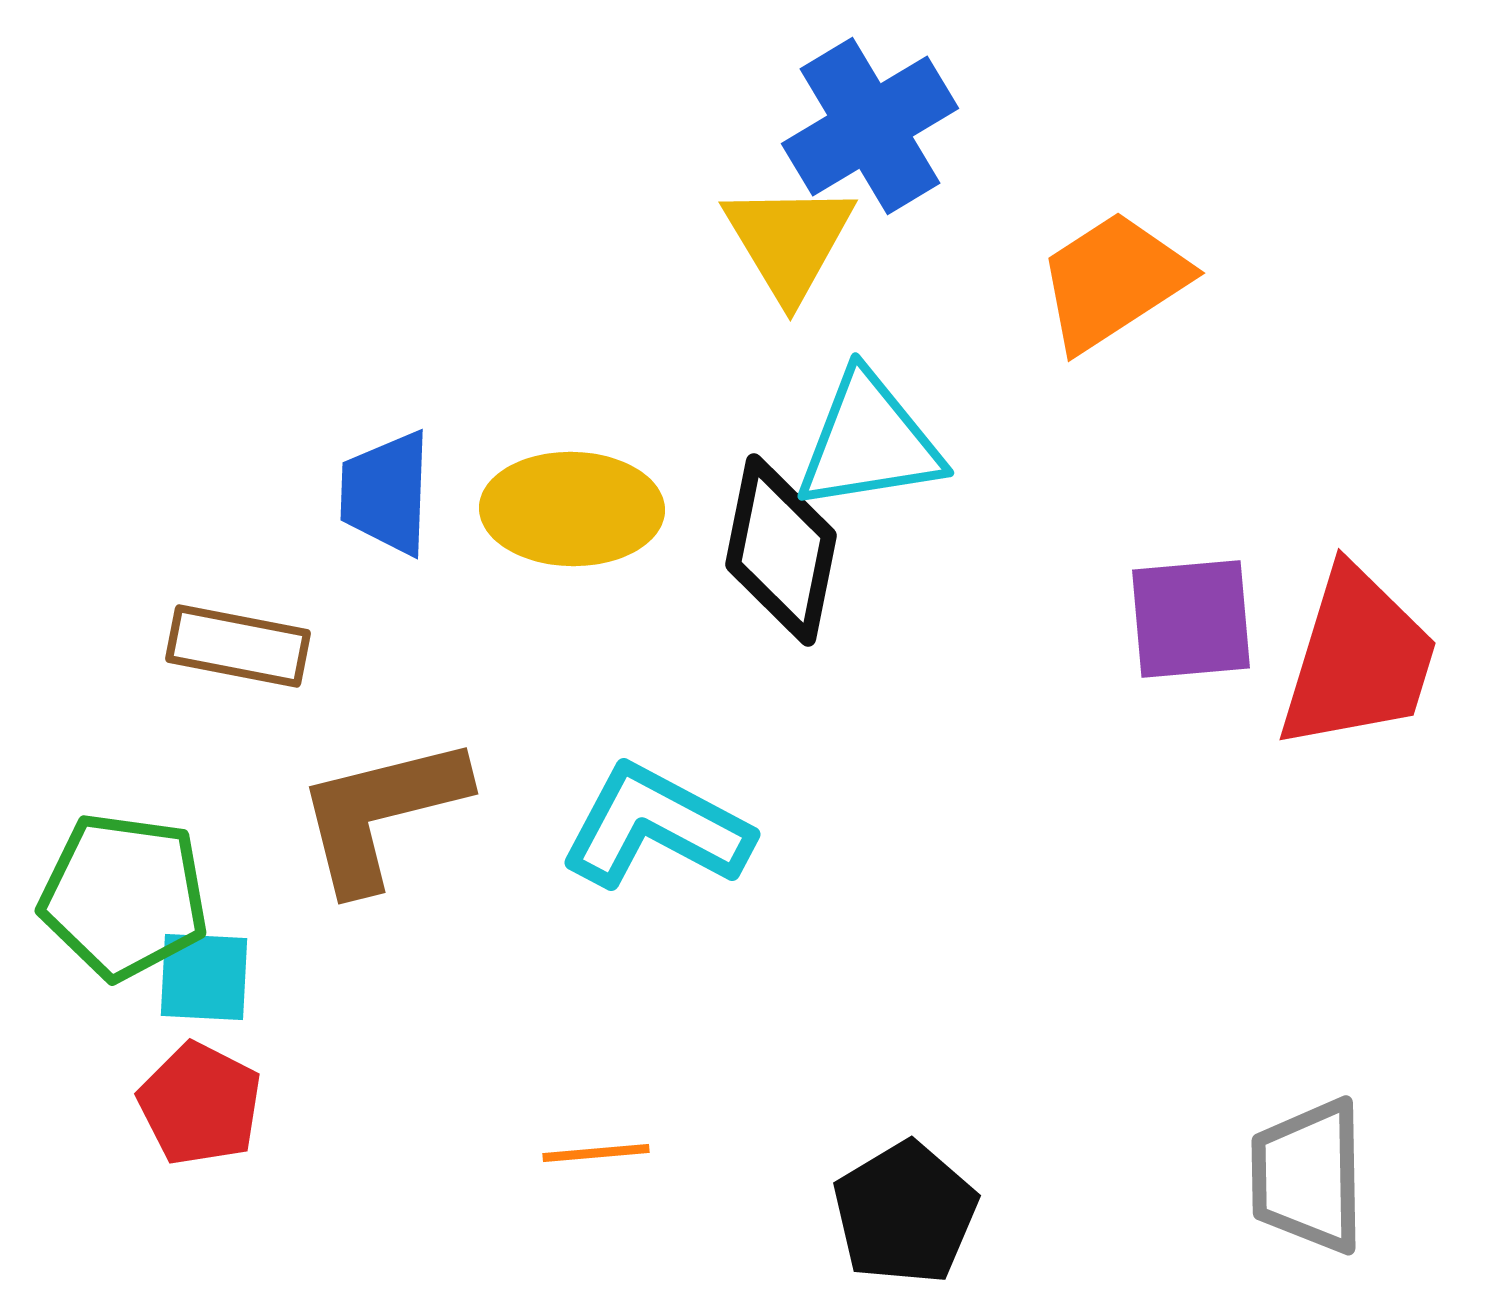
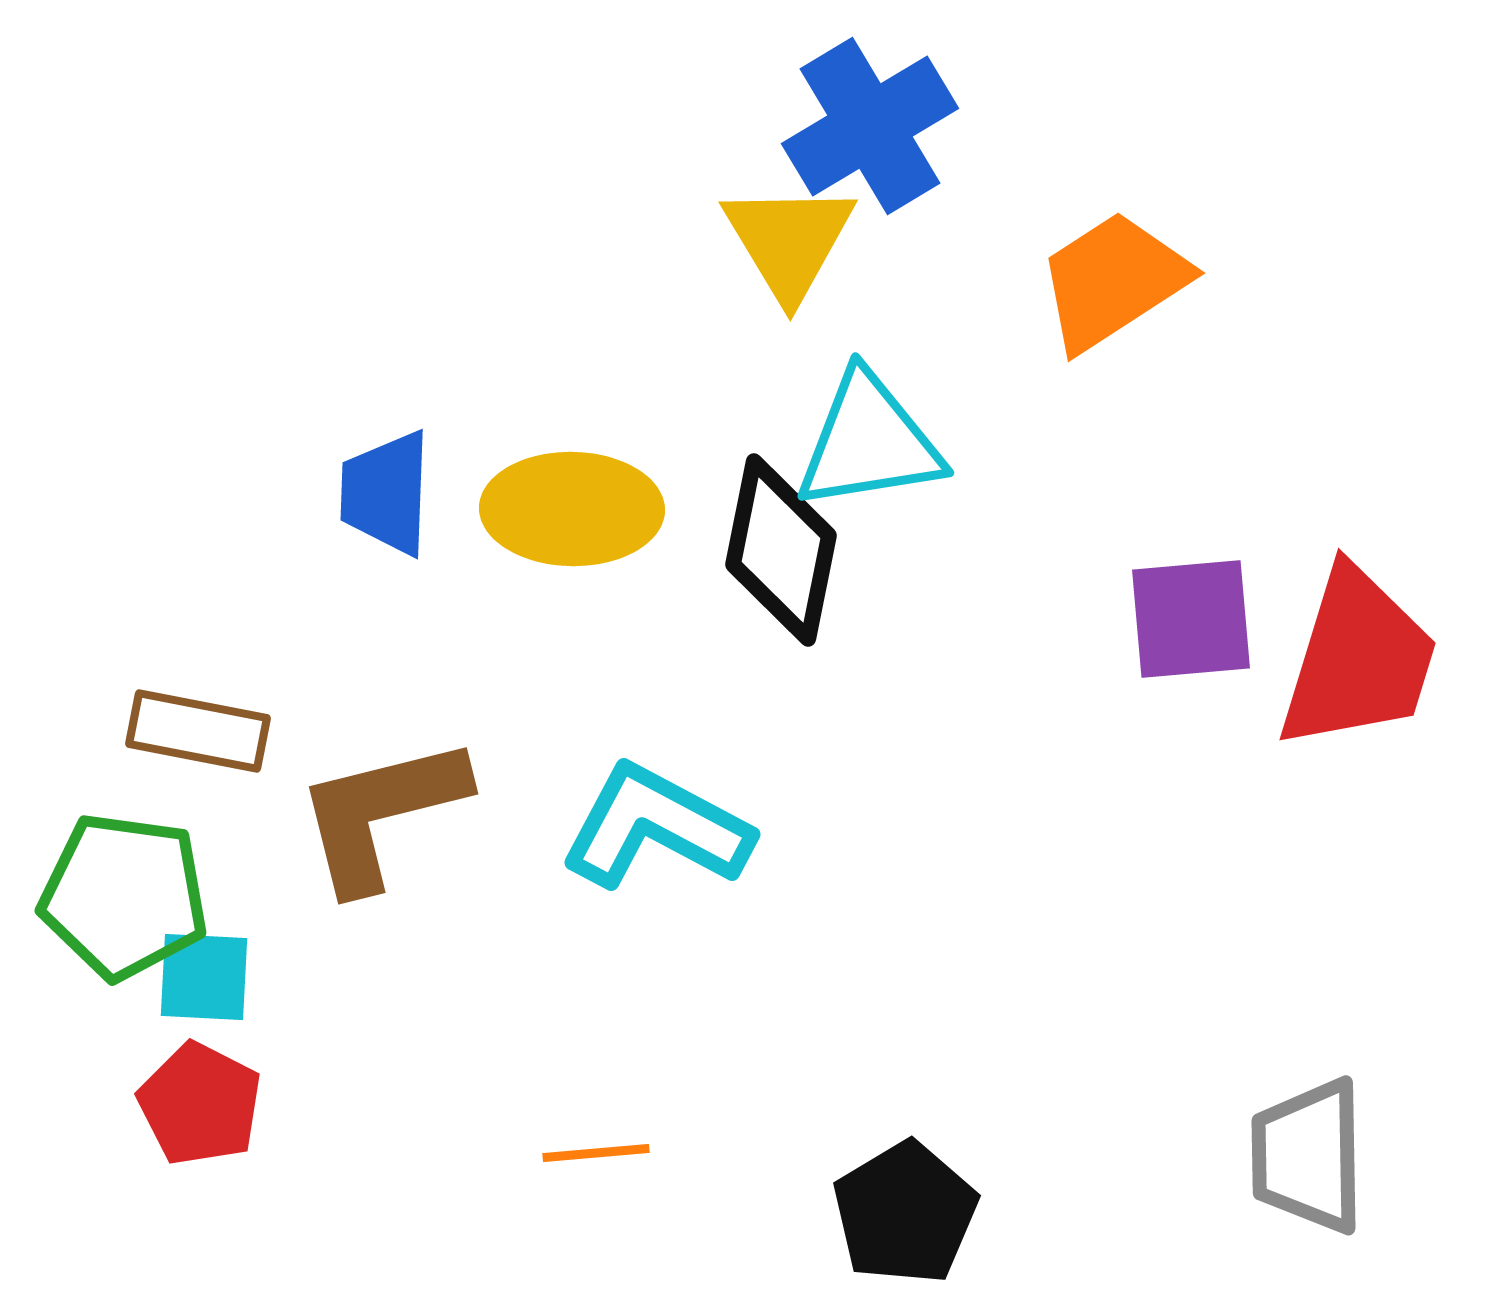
brown rectangle: moved 40 px left, 85 px down
gray trapezoid: moved 20 px up
